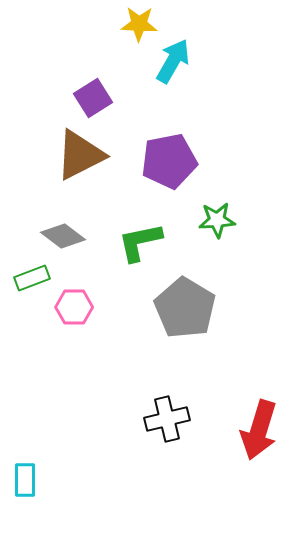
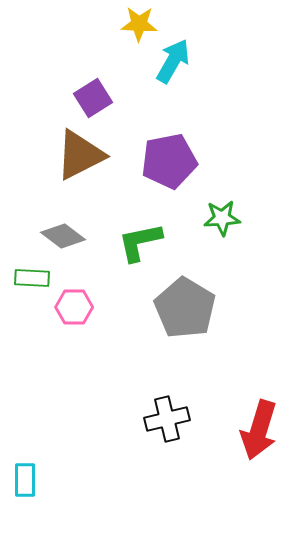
green star: moved 5 px right, 2 px up
green rectangle: rotated 24 degrees clockwise
